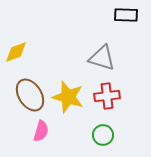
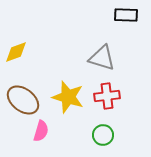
brown ellipse: moved 7 px left, 5 px down; rotated 20 degrees counterclockwise
